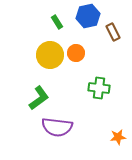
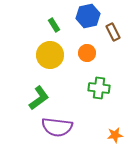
green rectangle: moved 3 px left, 3 px down
orange circle: moved 11 px right
orange star: moved 3 px left, 2 px up
